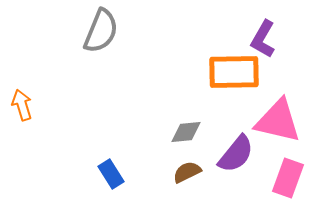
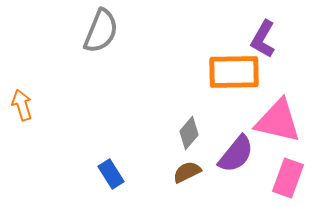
gray diamond: moved 3 px right, 1 px down; rotated 44 degrees counterclockwise
